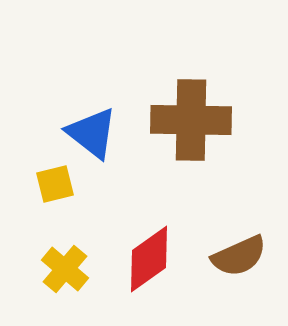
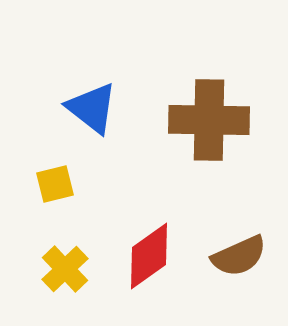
brown cross: moved 18 px right
blue triangle: moved 25 px up
red diamond: moved 3 px up
yellow cross: rotated 6 degrees clockwise
